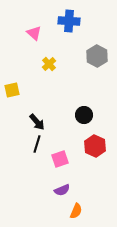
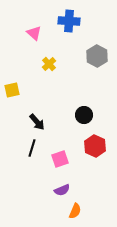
black line: moved 5 px left, 4 px down
orange semicircle: moved 1 px left
